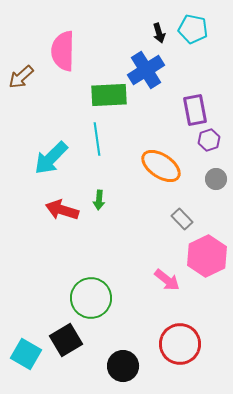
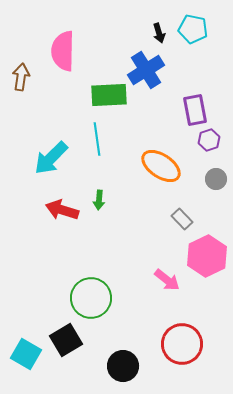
brown arrow: rotated 140 degrees clockwise
red circle: moved 2 px right
